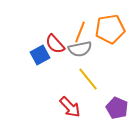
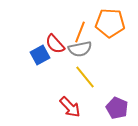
orange pentagon: moved 6 px up; rotated 12 degrees clockwise
yellow line: moved 3 px left, 2 px up
